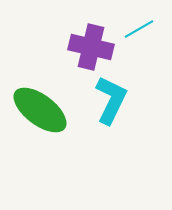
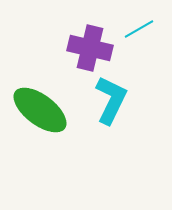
purple cross: moved 1 px left, 1 px down
